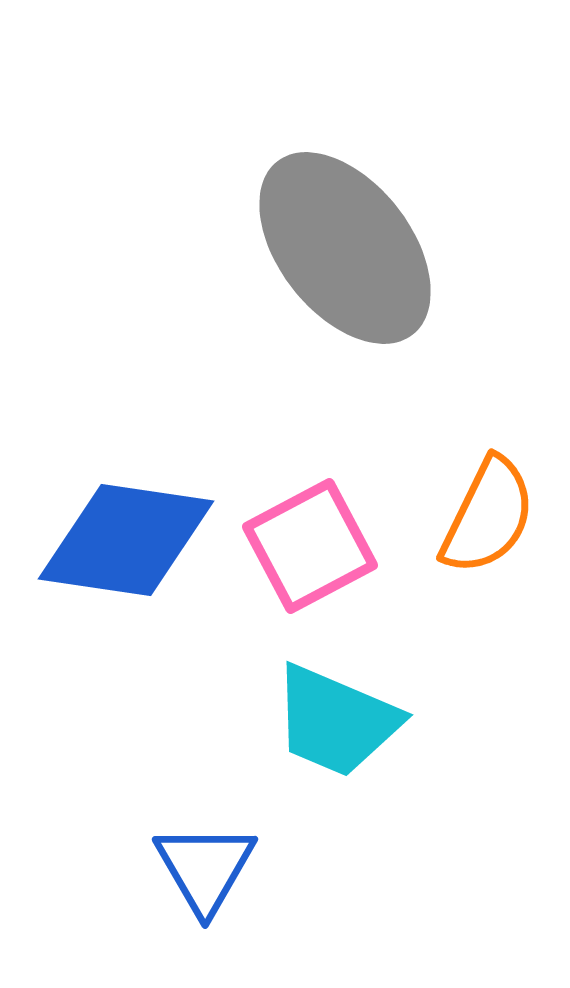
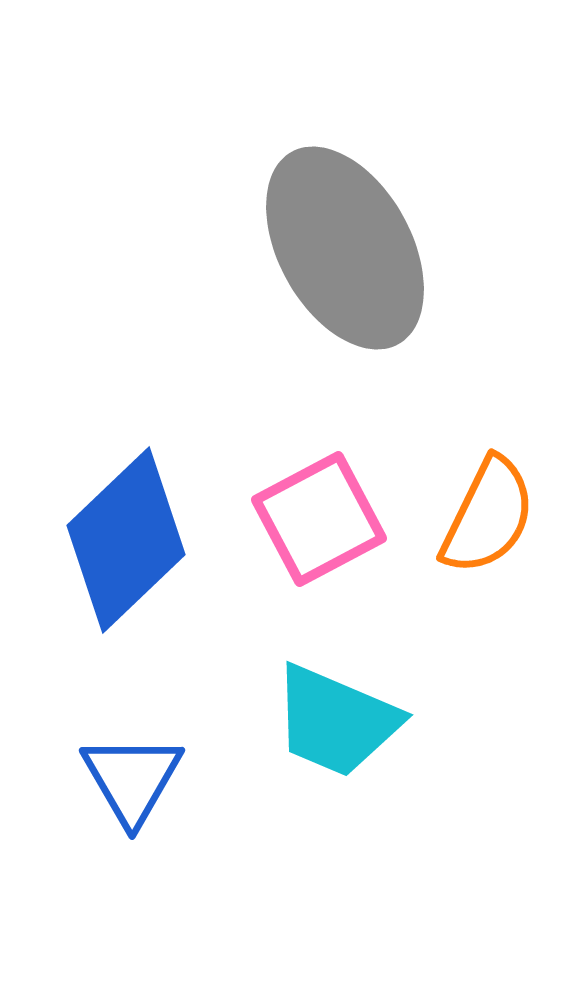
gray ellipse: rotated 9 degrees clockwise
blue diamond: rotated 52 degrees counterclockwise
pink square: moved 9 px right, 27 px up
blue triangle: moved 73 px left, 89 px up
